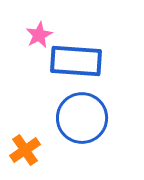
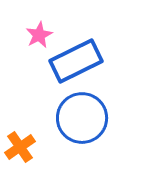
blue rectangle: rotated 30 degrees counterclockwise
orange cross: moved 5 px left, 3 px up
